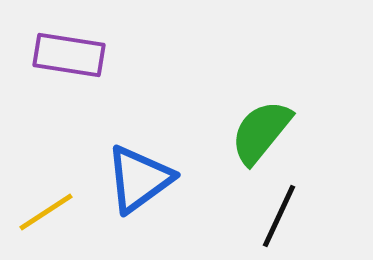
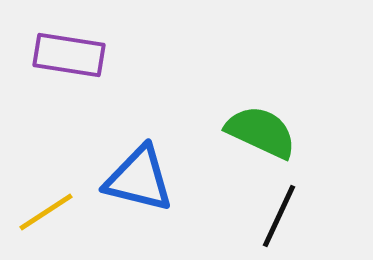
green semicircle: rotated 76 degrees clockwise
blue triangle: rotated 50 degrees clockwise
